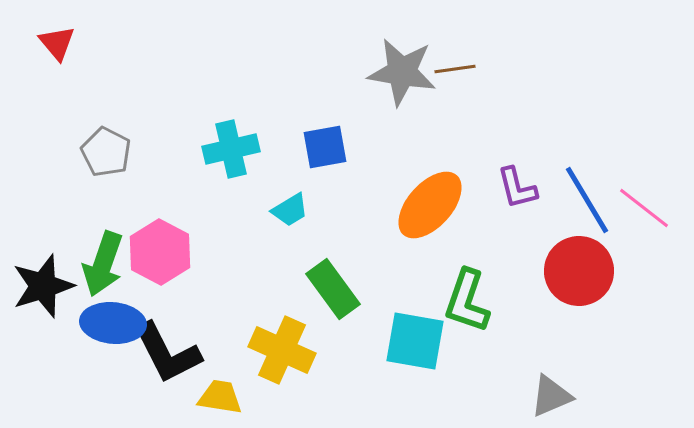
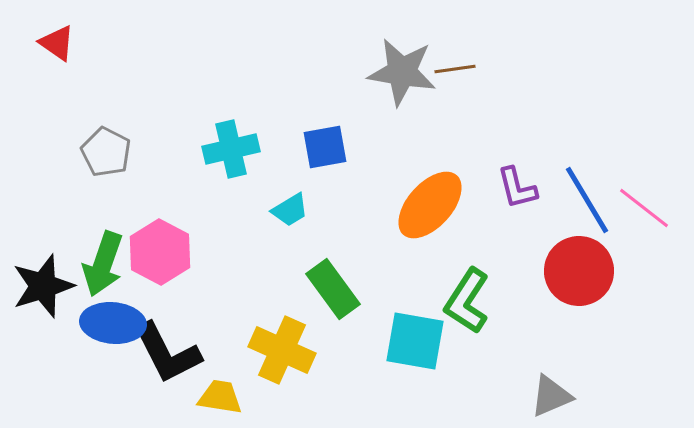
red triangle: rotated 15 degrees counterclockwise
green L-shape: rotated 14 degrees clockwise
